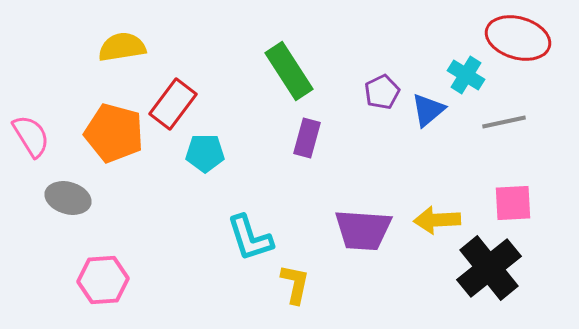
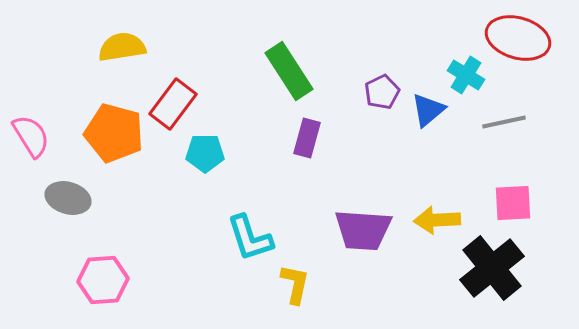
black cross: moved 3 px right
